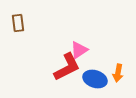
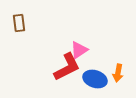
brown rectangle: moved 1 px right
